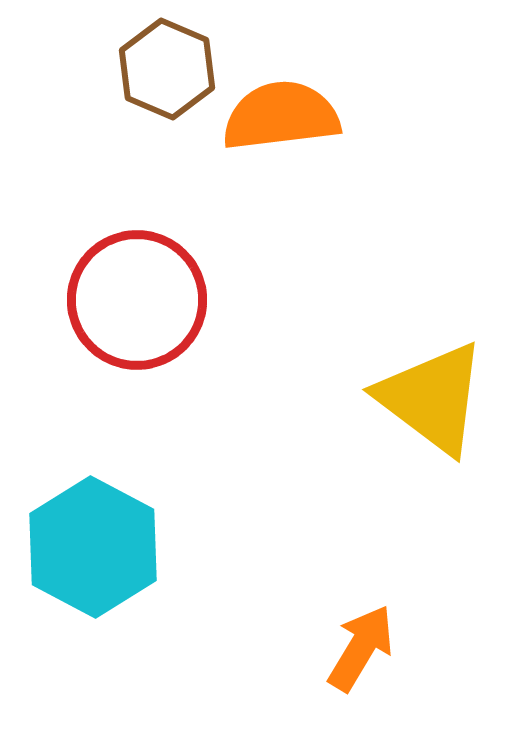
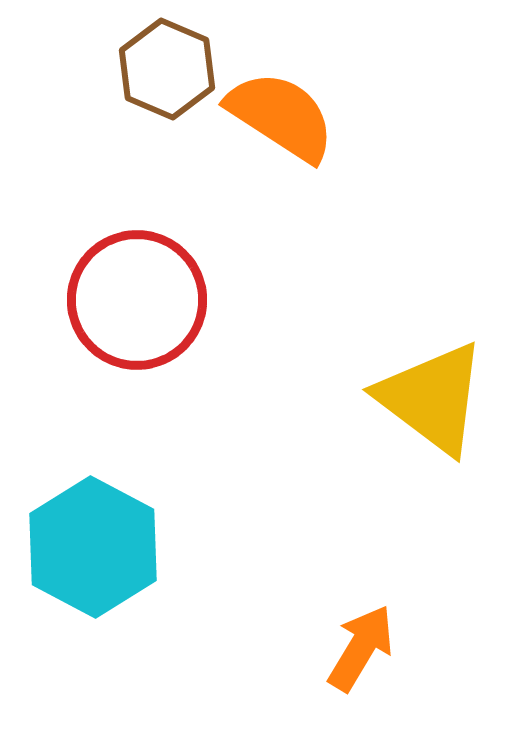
orange semicircle: rotated 40 degrees clockwise
